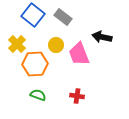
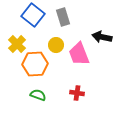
gray rectangle: rotated 36 degrees clockwise
red cross: moved 3 px up
